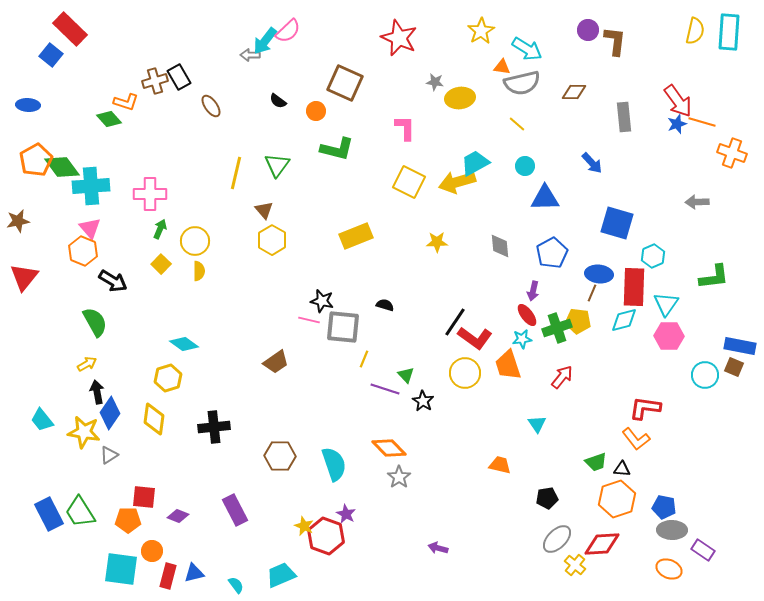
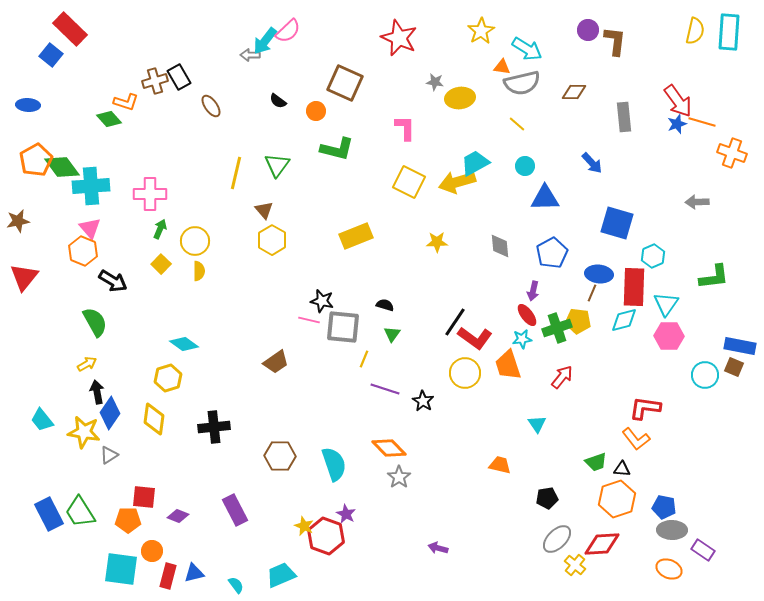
green triangle at (406, 375): moved 14 px left, 41 px up; rotated 18 degrees clockwise
